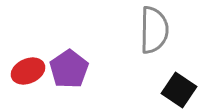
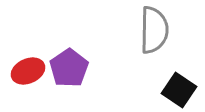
purple pentagon: moved 1 px up
